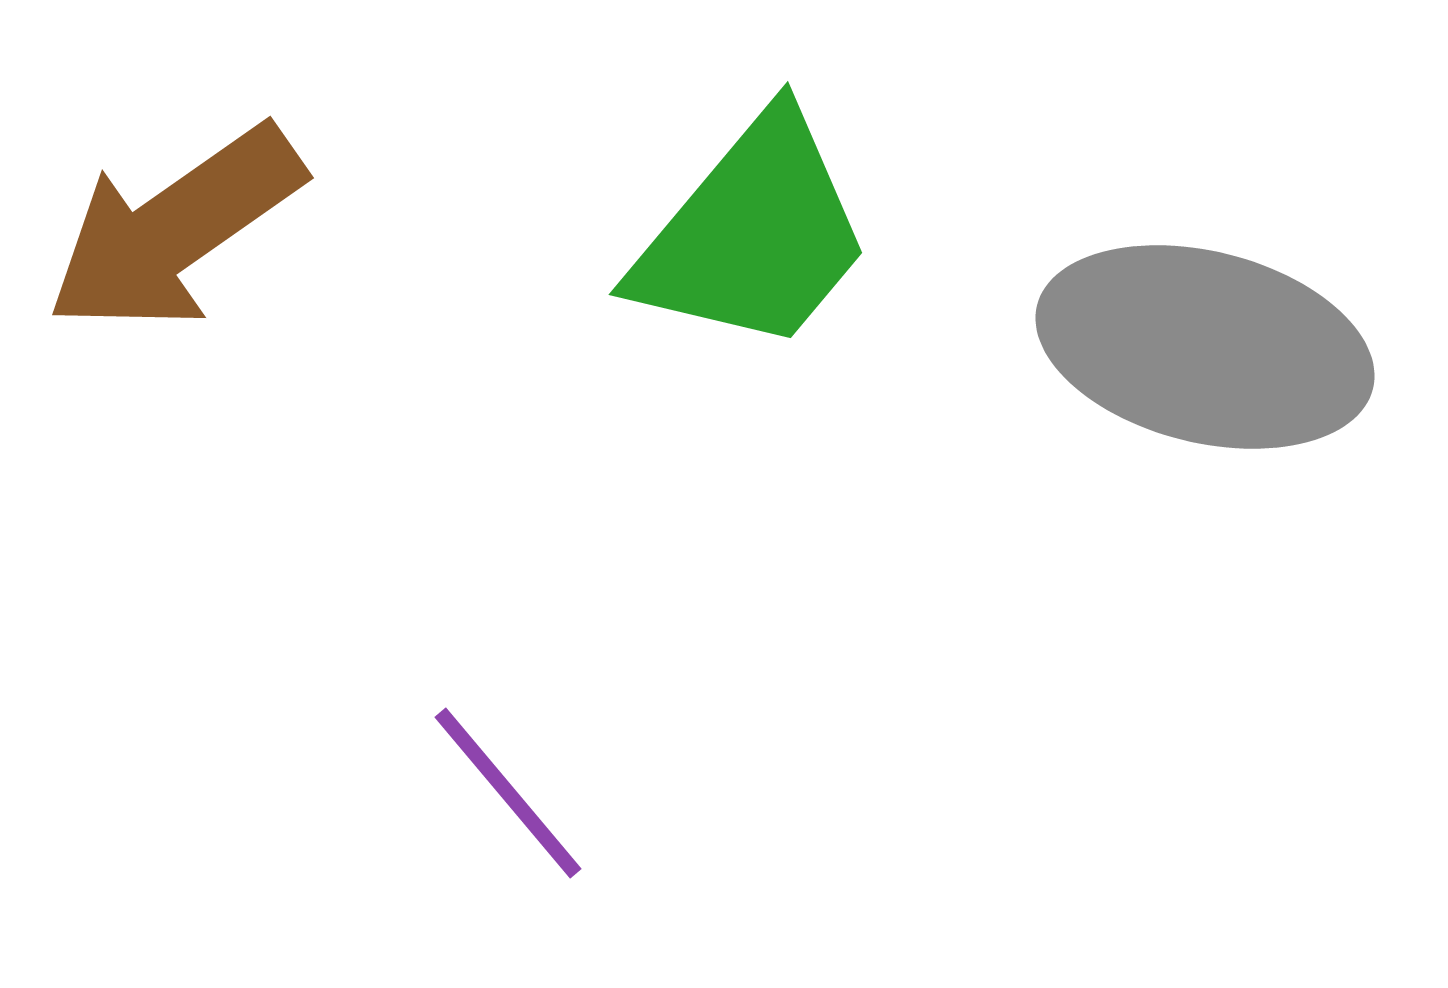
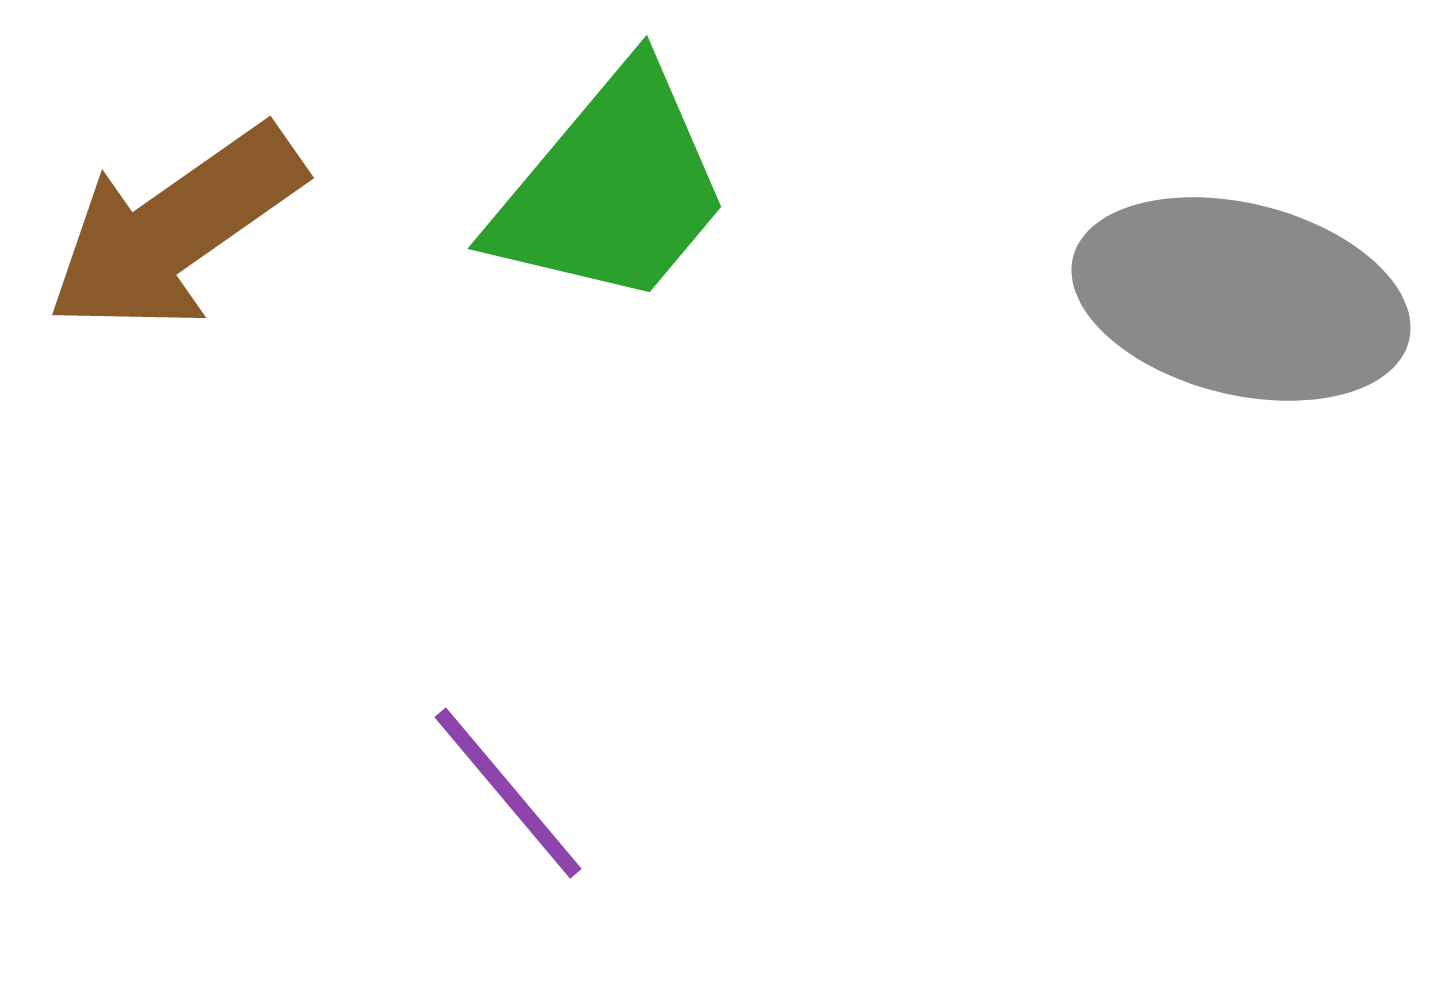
green trapezoid: moved 141 px left, 46 px up
gray ellipse: moved 36 px right, 48 px up
